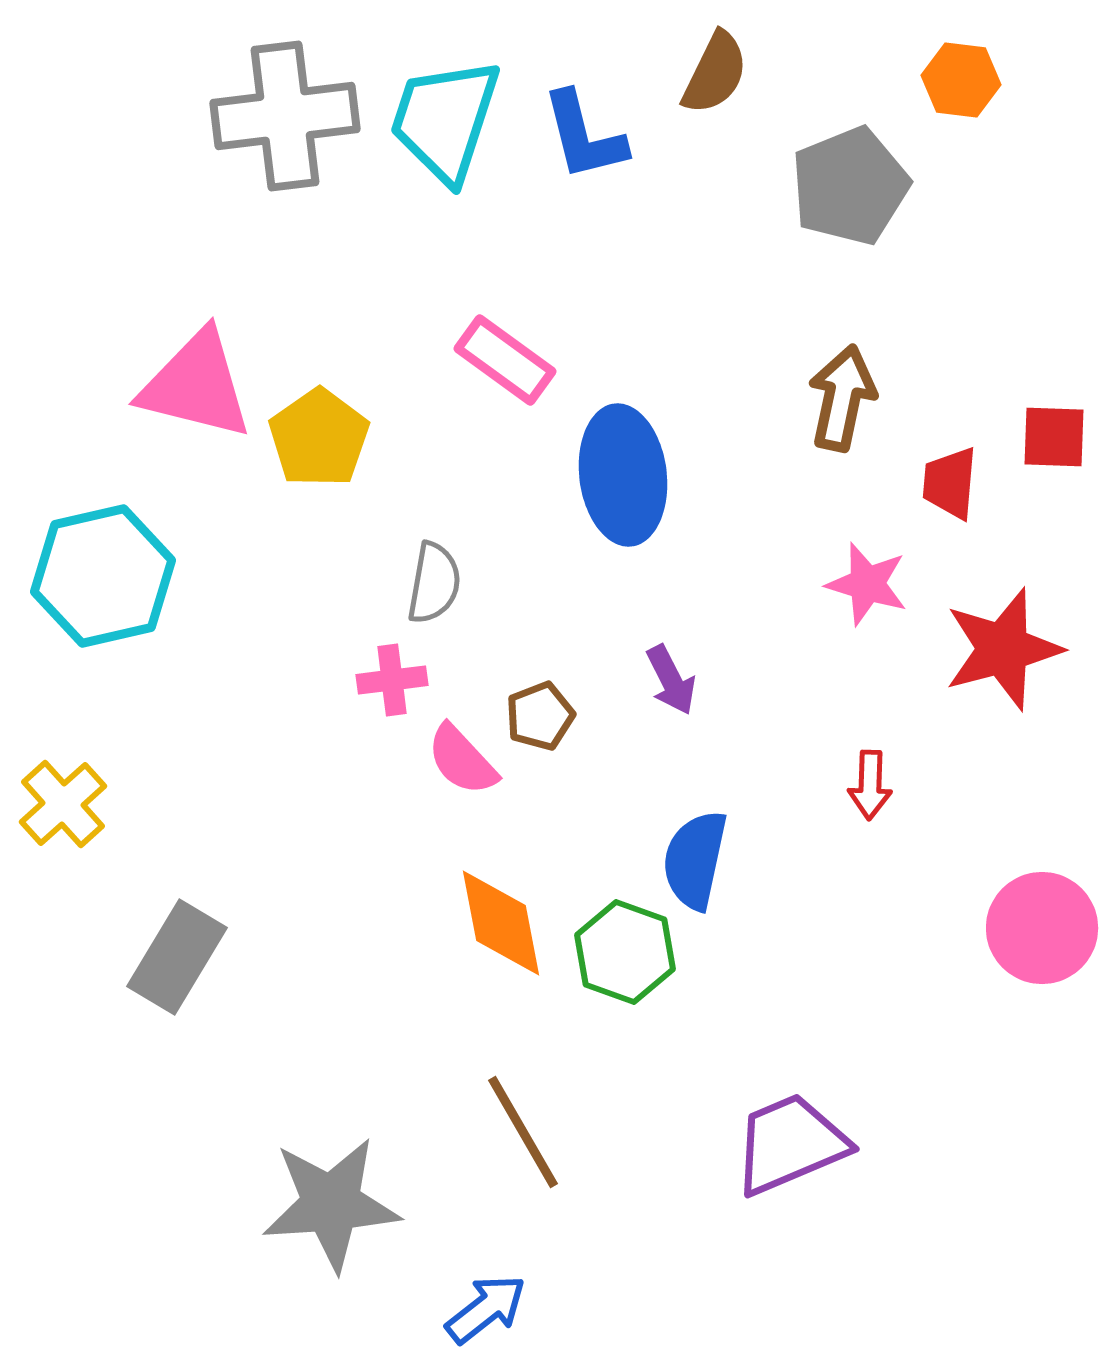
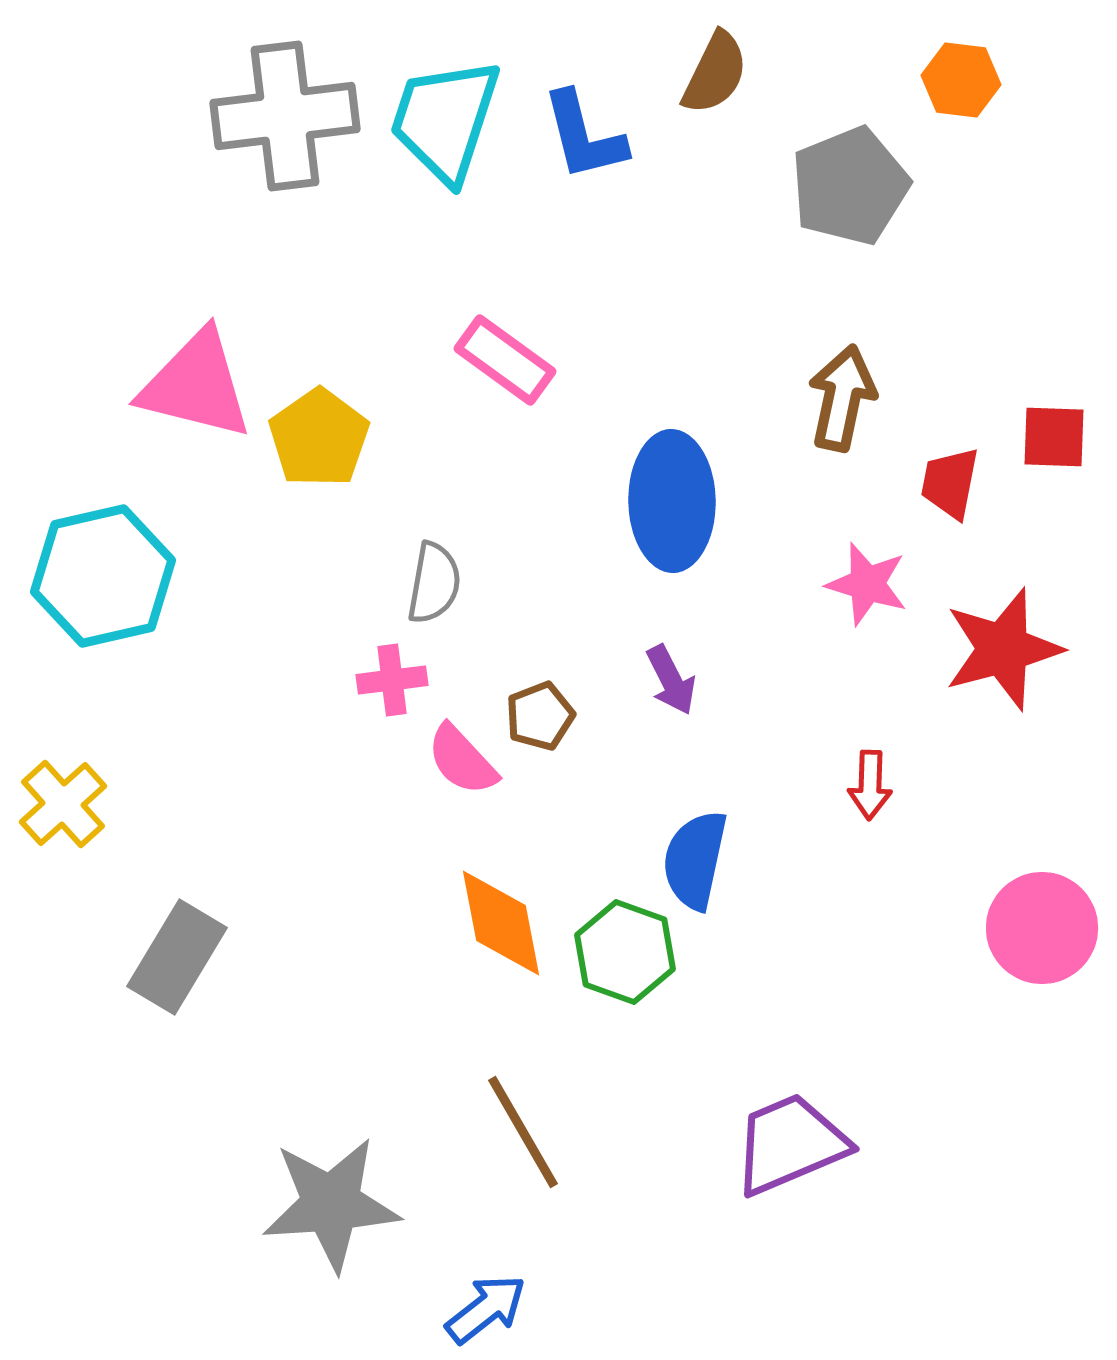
blue ellipse: moved 49 px right, 26 px down; rotated 6 degrees clockwise
red trapezoid: rotated 6 degrees clockwise
